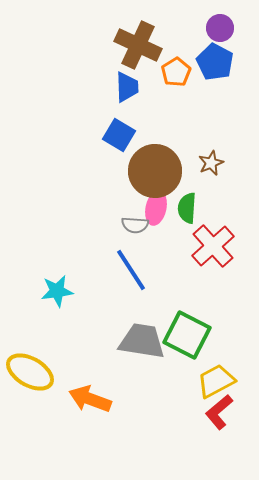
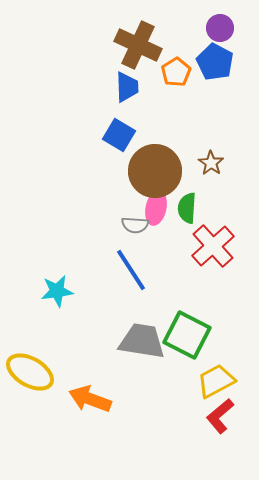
brown star: rotated 15 degrees counterclockwise
red L-shape: moved 1 px right, 4 px down
